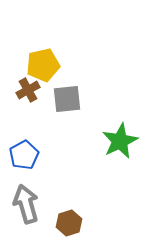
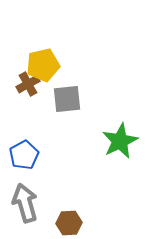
brown cross: moved 6 px up
gray arrow: moved 1 px left, 1 px up
brown hexagon: rotated 15 degrees clockwise
